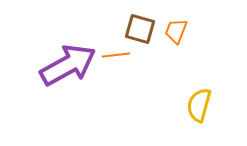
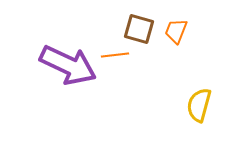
brown square: moved 1 px left
orange line: moved 1 px left
purple arrow: rotated 54 degrees clockwise
